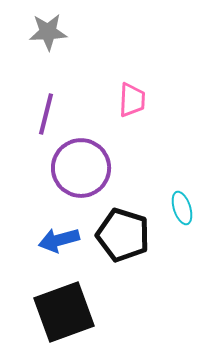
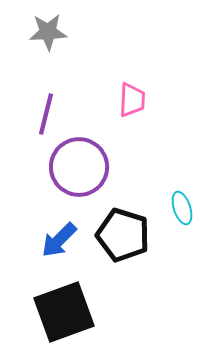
purple circle: moved 2 px left, 1 px up
blue arrow: rotated 30 degrees counterclockwise
